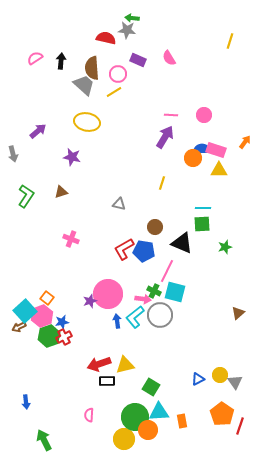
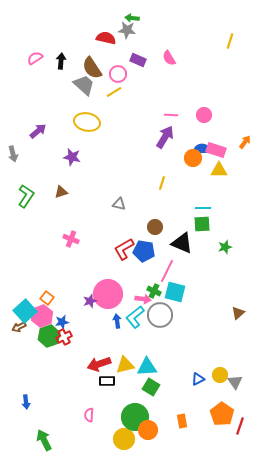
brown semicircle at (92, 68): rotated 30 degrees counterclockwise
cyan triangle at (159, 412): moved 12 px left, 45 px up
